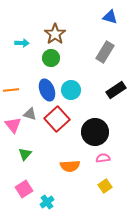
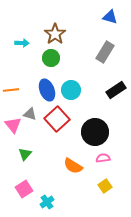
orange semicircle: moved 3 px right; rotated 36 degrees clockwise
